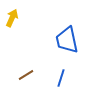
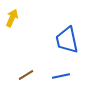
blue line: moved 2 px up; rotated 60 degrees clockwise
